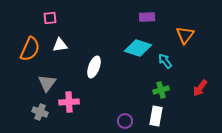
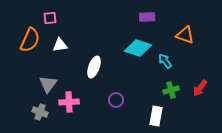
orange triangle: rotated 48 degrees counterclockwise
orange semicircle: moved 9 px up
gray triangle: moved 1 px right, 1 px down
green cross: moved 10 px right
purple circle: moved 9 px left, 21 px up
